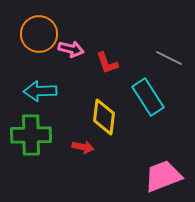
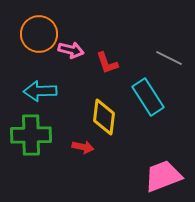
pink arrow: moved 1 px down
